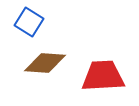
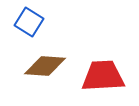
brown diamond: moved 3 px down
